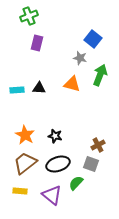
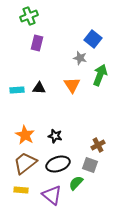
orange triangle: moved 1 px down; rotated 42 degrees clockwise
gray square: moved 1 px left, 1 px down
yellow rectangle: moved 1 px right, 1 px up
